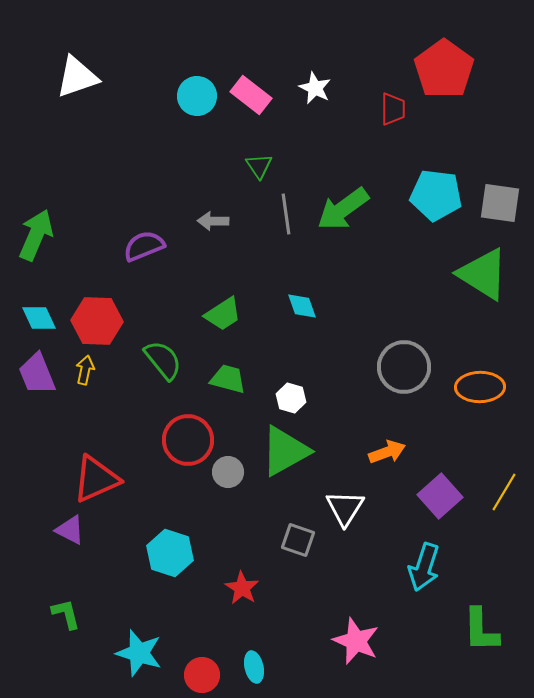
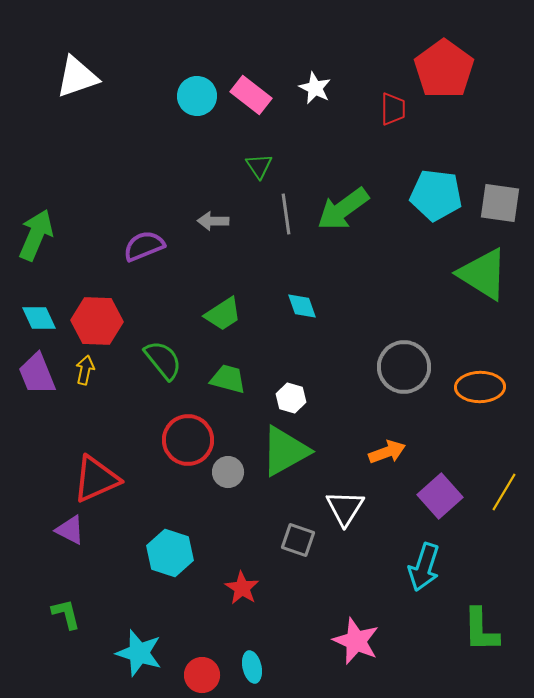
cyan ellipse at (254, 667): moved 2 px left
